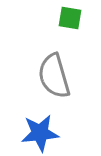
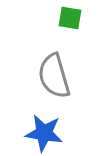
blue star: moved 4 px right; rotated 15 degrees clockwise
